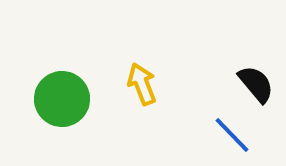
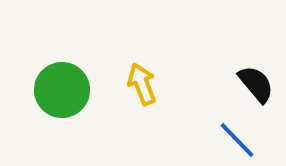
green circle: moved 9 px up
blue line: moved 5 px right, 5 px down
